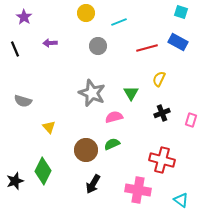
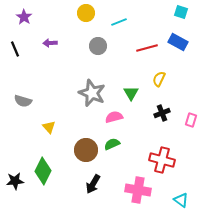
black star: rotated 12 degrees clockwise
